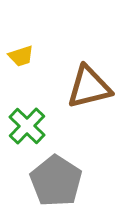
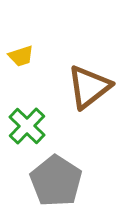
brown triangle: rotated 24 degrees counterclockwise
